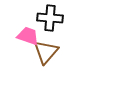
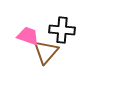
black cross: moved 12 px right, 12 px down
